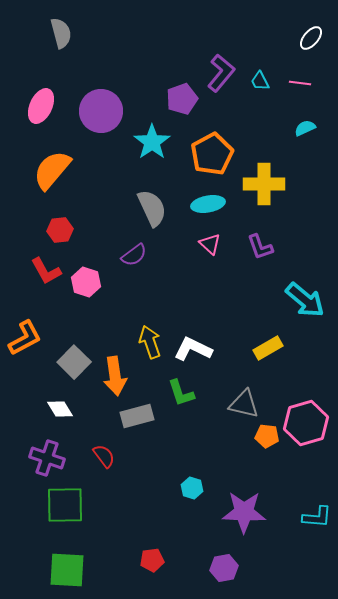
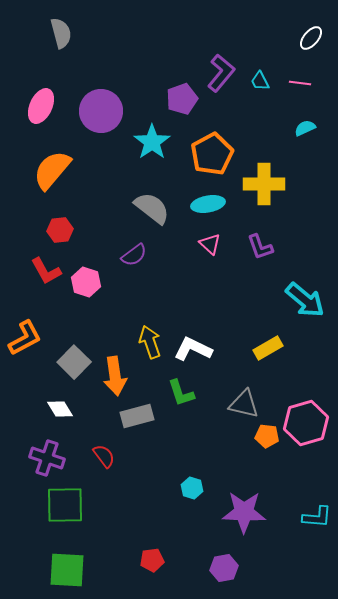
gray semicircle at (152, 208): rotated 27 degrees counterclockwise
